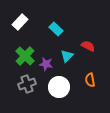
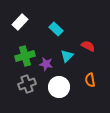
green cross: rotated 30 degrees clockwise
